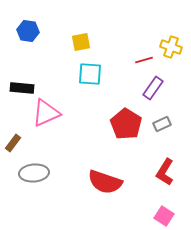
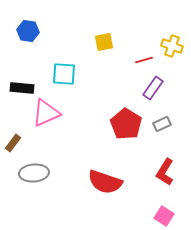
yellow square: moved 23 px right
yellow cross: moved 1 px right, 1 px up
cyan square: moved 26 px left
